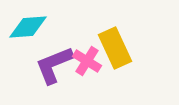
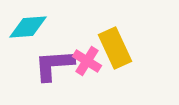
purple L-shape: rotated 18 degrees clockwise
